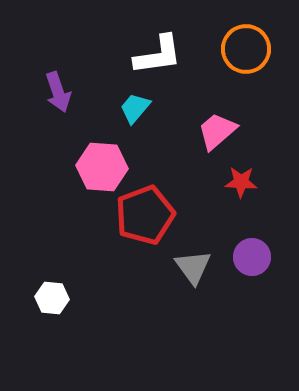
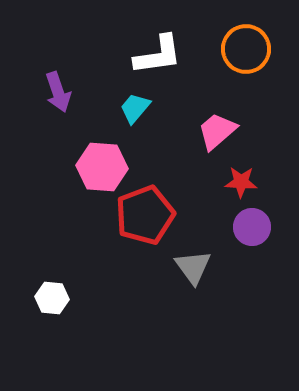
purple circle: moved 30 px up
